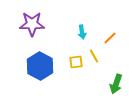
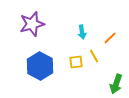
purple star: rotated 15 degrees counterclockwise
